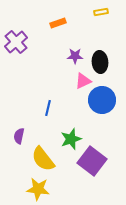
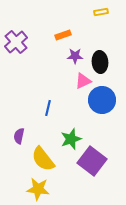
orange rectangle: moved 5 px right, 12 px down
